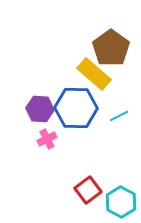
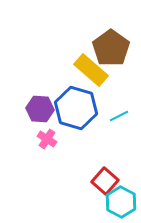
yellow rectangle: moved 3 px left, 4 px up
blue hexagon: rotated 15 degrees clockwise
pink cross: rotated 30 degrees counterclockwise
red square: moved 17 px right, 9 px up; rotated 12 degrees counterclockwise
